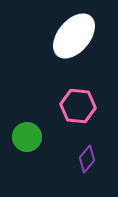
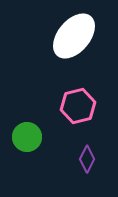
pink hexagon: rotated 20 degrees counterclockwise
purple diamond: rotated 12 degrees counterclockwise
